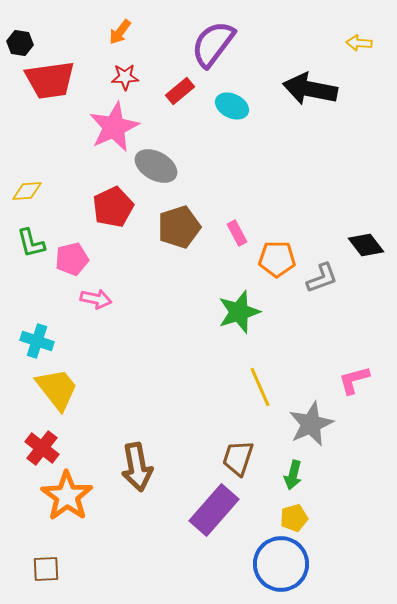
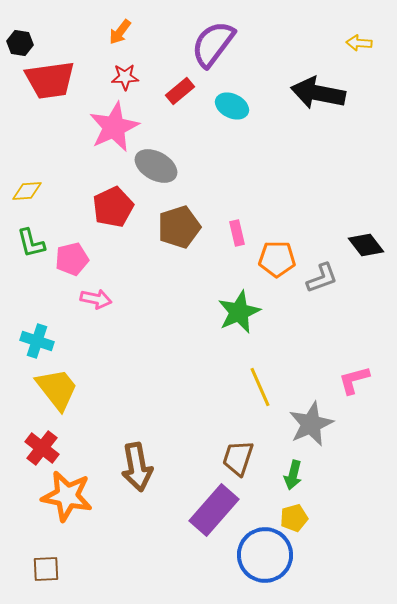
black arrow: moved 8 px right, 4 px down
pink rectangle: rotated 15 degrees clockwise
green star: rotated 6 degrees counterclockwise
orange star: rotated 24 degrees counterclockwise
blue circle: moved 16 px left, 9 px up
